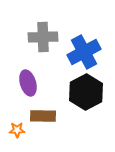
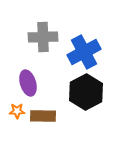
orange star: moved 19 px up
